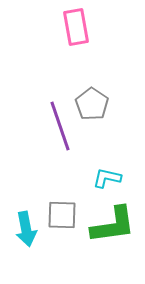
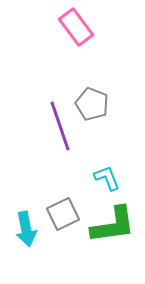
pink rectangle: rotated 27 degrees counterclockwise
gray pentagon: rotated 12 degrees counterclockwise
cyan L-shape: rotated 56 degrees clockwise
gray square: moved 1 px right, 1 px up; rotated 28 degrees counterclockwise
